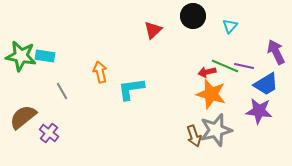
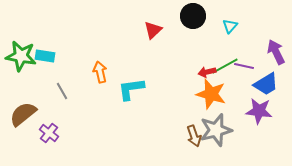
green line: rotated 52 degrees counterclockwise
brown semicircle: moved 3 px up
